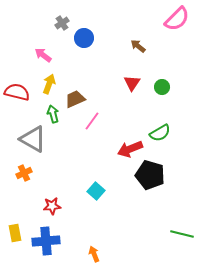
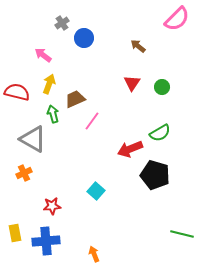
black pentagon: moved 5 px right
